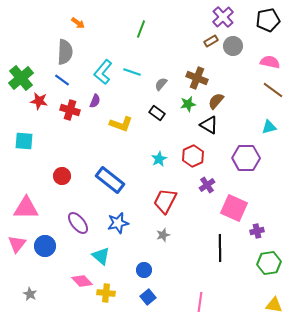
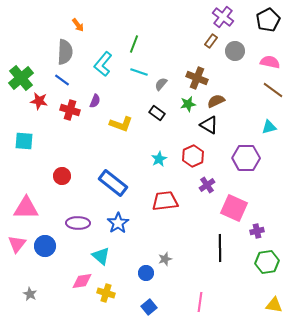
purple cross at (223, 17): rotated 10 degrees counterclockwise
black pentagon at (268, 20): rotated 15 degrees counterclockwise
orange arrow at (78, 23): moved 2 px down; rotated 16 degrees clockwise
green line at (141, 29): moved 7 px left, 15 px down
brown rectangle at (211, 41): rotated 24 degrees counterclockwise
gray circle at (233, 46): moved 2 px right, 5 px down
cyan L-shape at (103, 72): moved 8 px up
cyan line at (132, 72): moved 7 px right
brown semicircle at (216, 101): rotated 24 degrees clockwise
blue rectangle at (110, 180): moved 3 px right, 3 px down
red trapezoid at (165, 201): rotated 56 degrees clockwise
purple ellipse at (78, 223): rotated 50 degrees counterclockwise
blue star at (118, 223): rotated 20 degrees counterclockwise
gray star at (163, 235): moved 2 px right, 24 px down
green hexagon at (269, 263): moved 2 px left, 1 px up
blue circle at (144, 270): moved 2 px right, 3 px down
pink diamond at (82, 281): rotated 55 degrees counterclockwise
yellow cross at (106, 293): rotated 12 degrees clockwise
blue square at (148, 297): moved 1 px right, 10 px down
